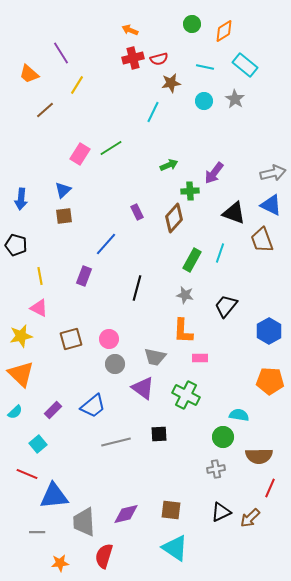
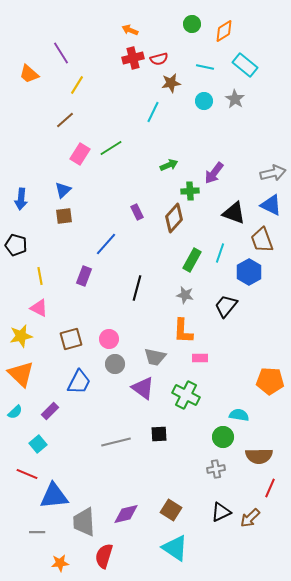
brown line at (45, 110): moved 20 px right, 10 px down
blue hexagon at (269, 331): moved 20 px left, 59 px up
blue trapezoid at (93, 406): moved 14 px left, 24 px up; rotated 24 degrees counterclockwise
purple rectangle at (53, 410): moved 3 px left, 1 px down
brown square at (171, 510): rotated 25 degrees clockwise
